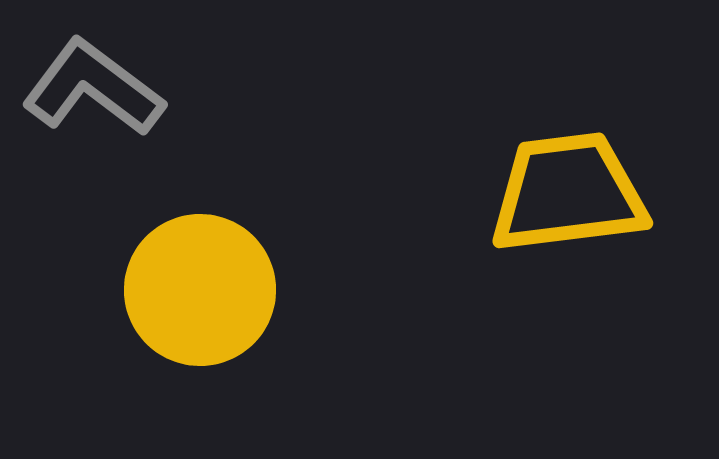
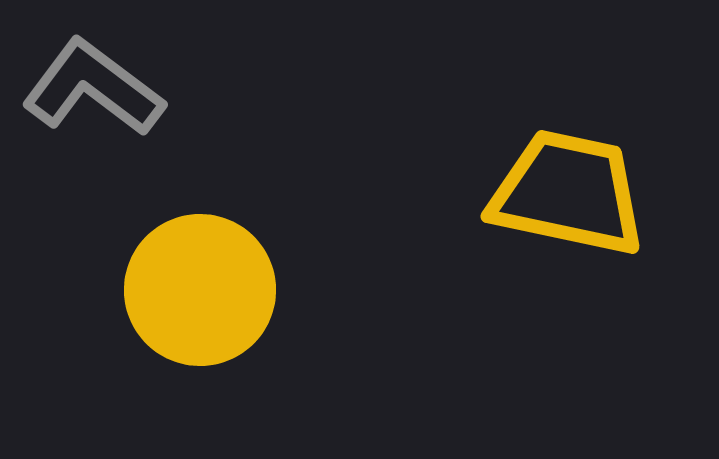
yellow trapezoid: rotated 19 degrees clockwise
